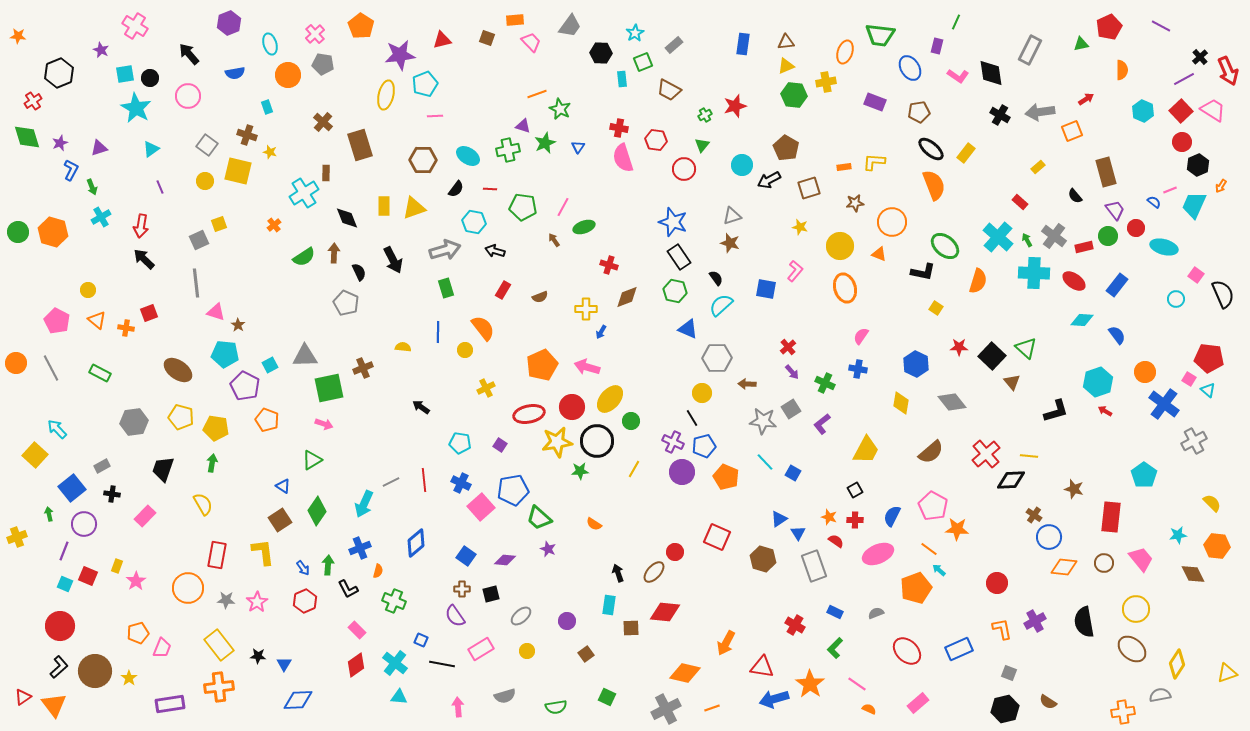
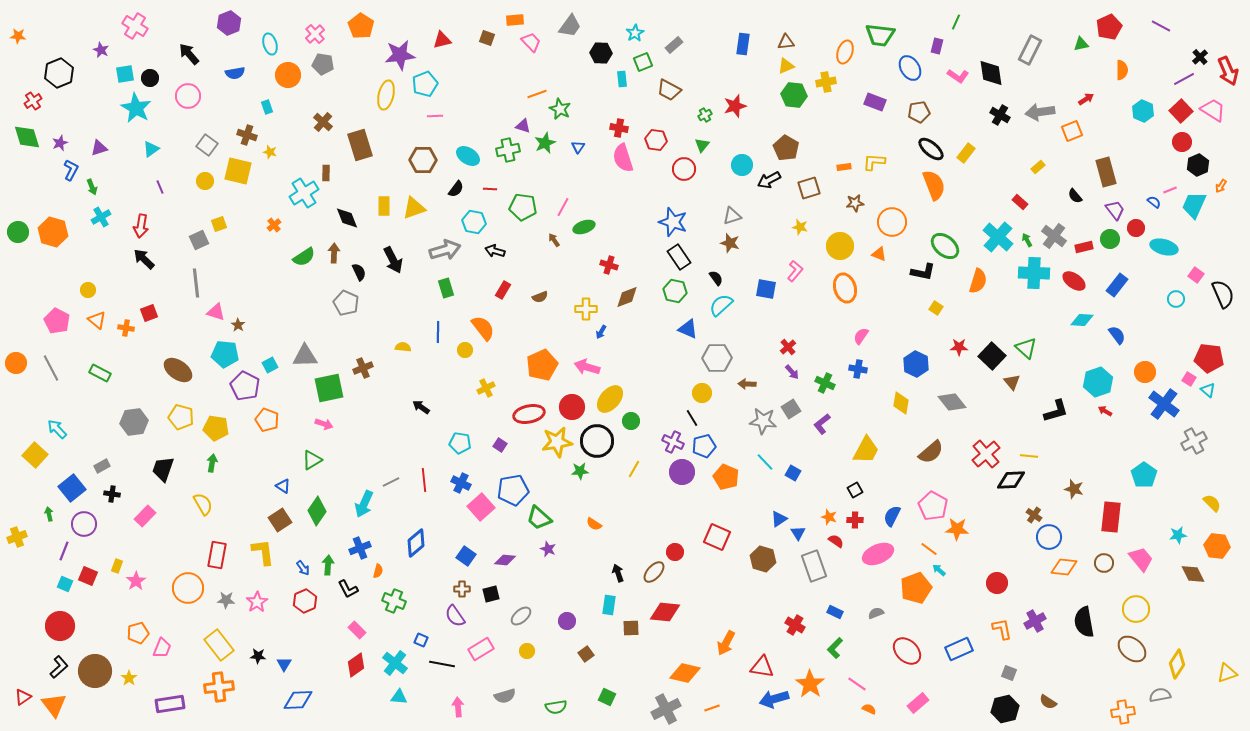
green circle at (1108, 236): moved 2 px right, 3 px down
